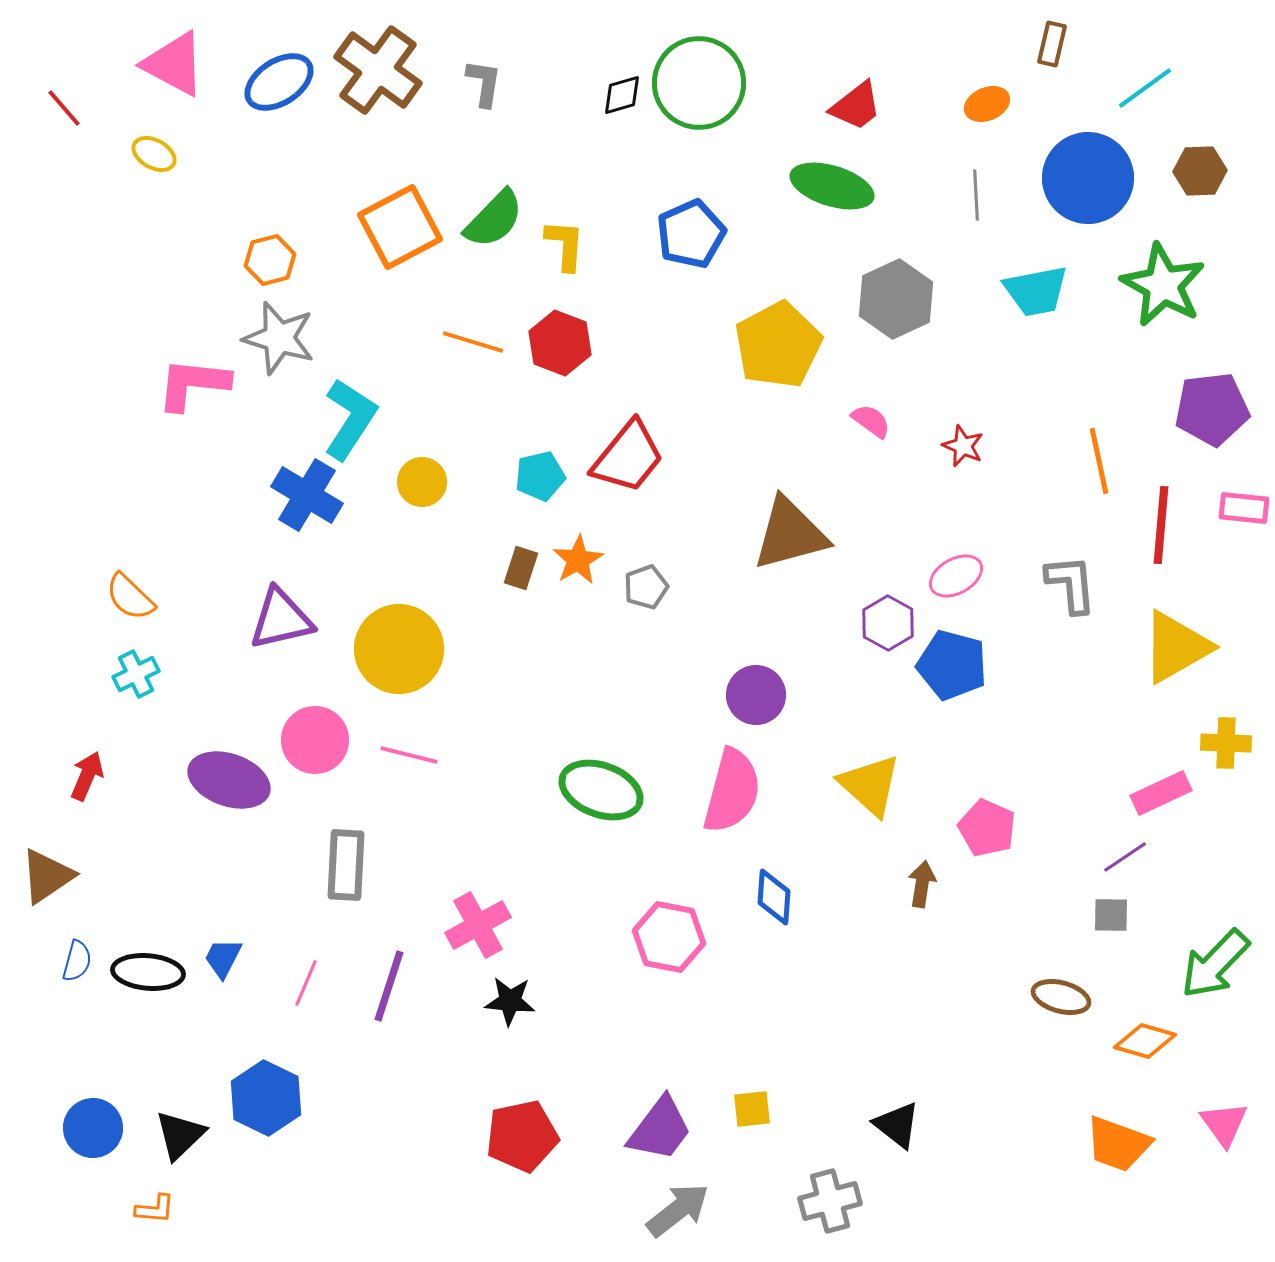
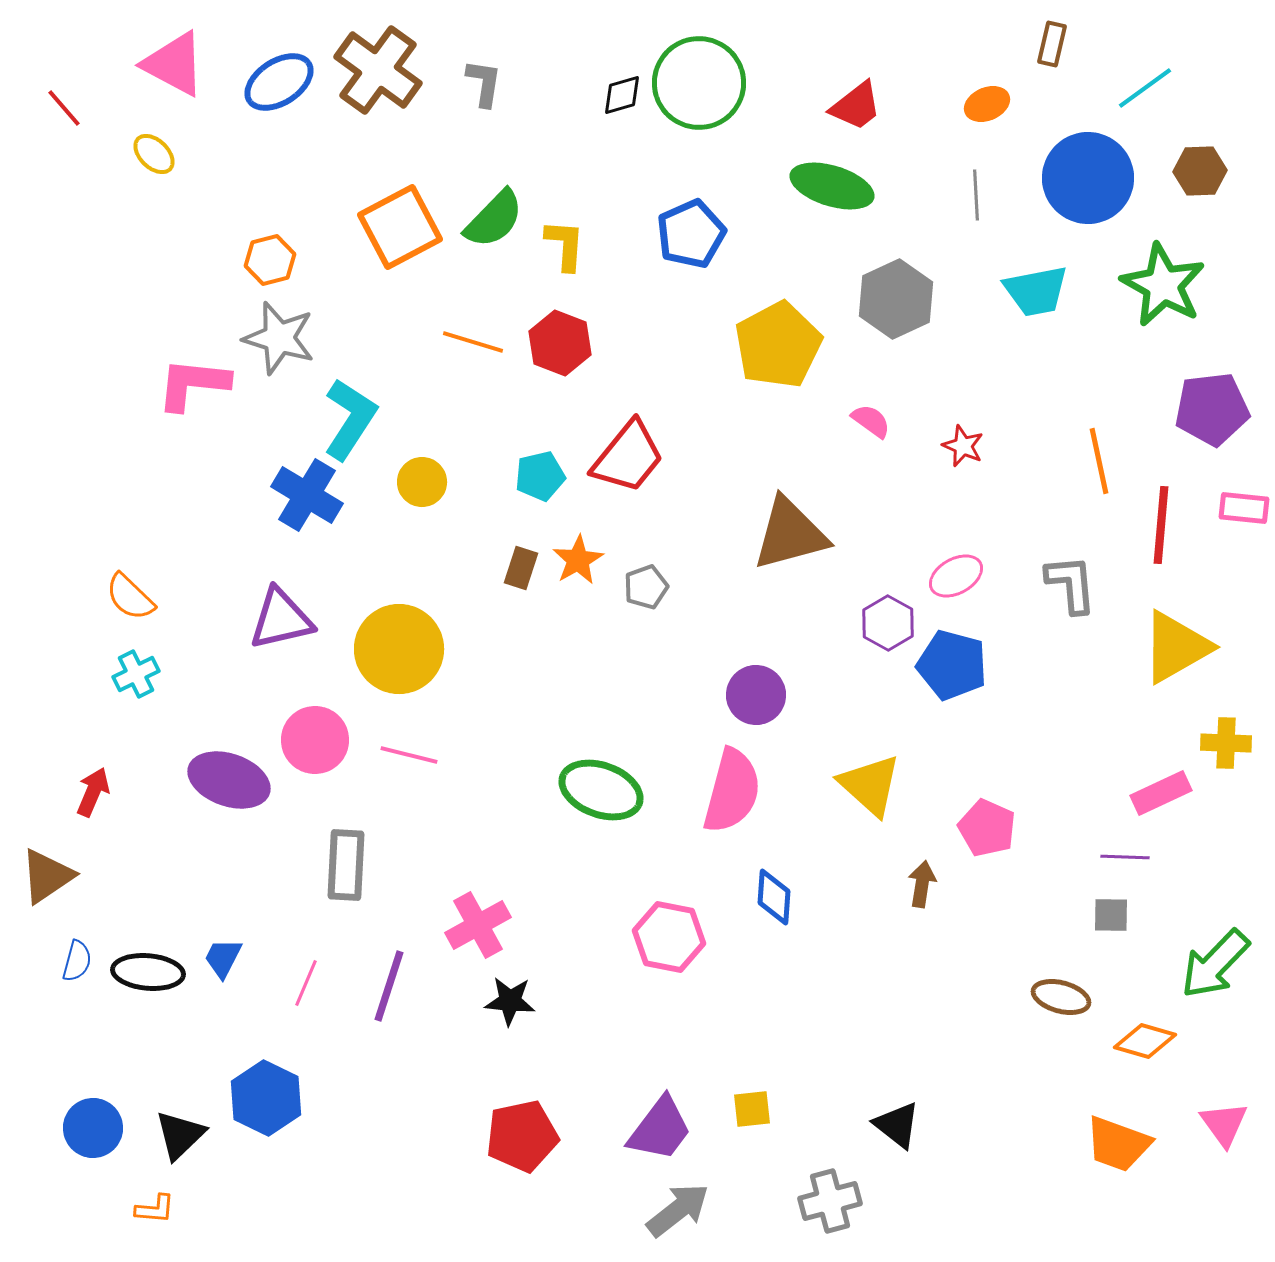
yellow ellipse at (154, 154): rotated 15 degrees clockwise
red arrow at (87, 776): moved 6 px right, 16 px down
purple line at (1125, 857): rotated 36 degrees clockwise
